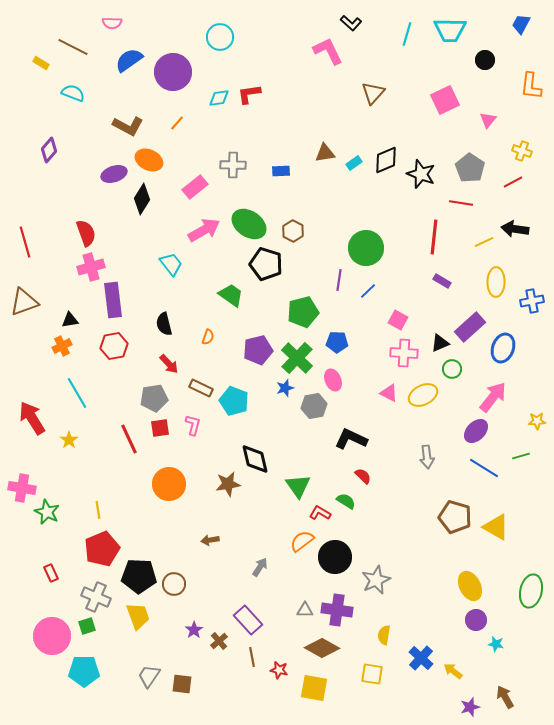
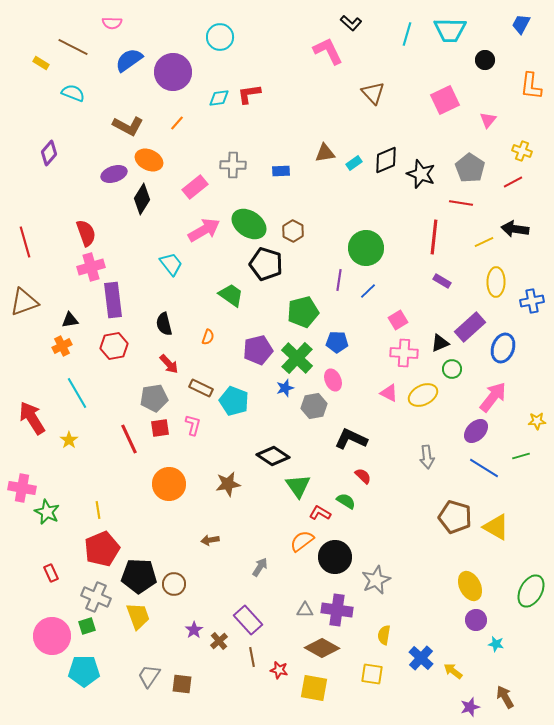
brown triangle at (373, 93): rotated 25 degrees counterclockwise
purple diamond at (49, 150): moved 3 px down
pink square at (398, 320): rotated 30 degrees clockwise
black diamond at (255, 459): moved 18 px right, 3 px up; rotated 44 degrees counterclockwise
green ellipse at (531, 591): rotated 16 degrees clockwise
